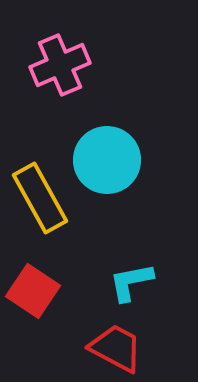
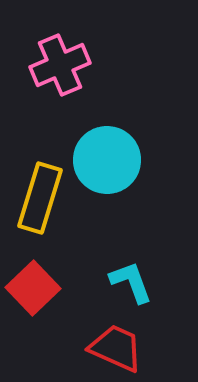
yellow rectangle: rotated 46 degrees clockwise
cyan L-shape: rotated 81 degrees clockwise
red square: moved 3 px up; rotated 12 degrees clockwise
red trapezoid: rotated 4 degrees counterclockwise
